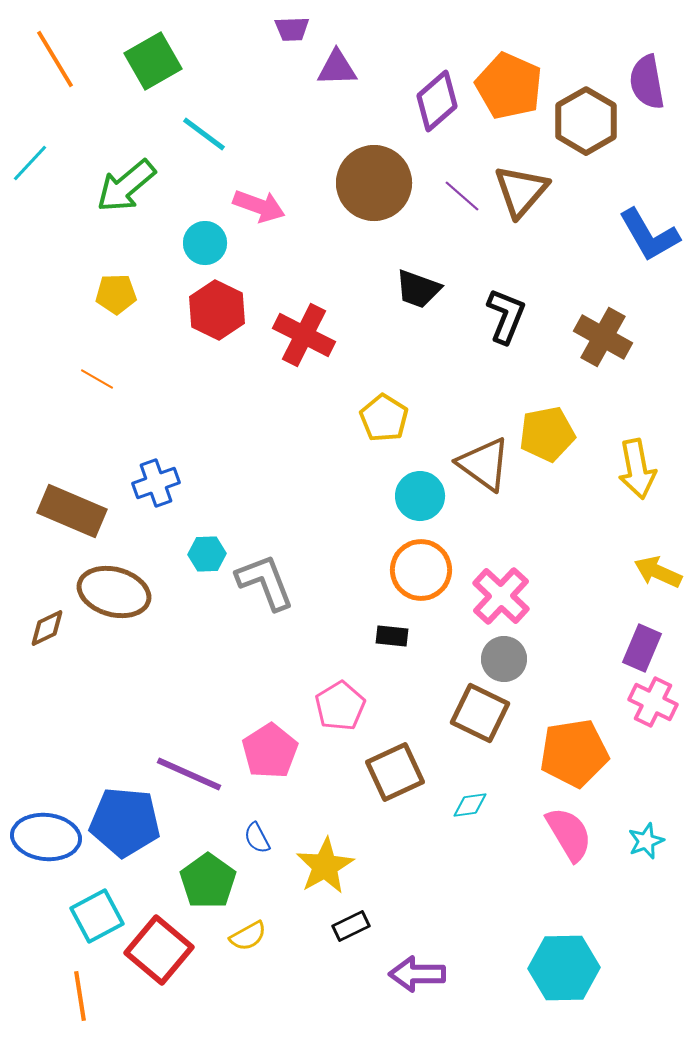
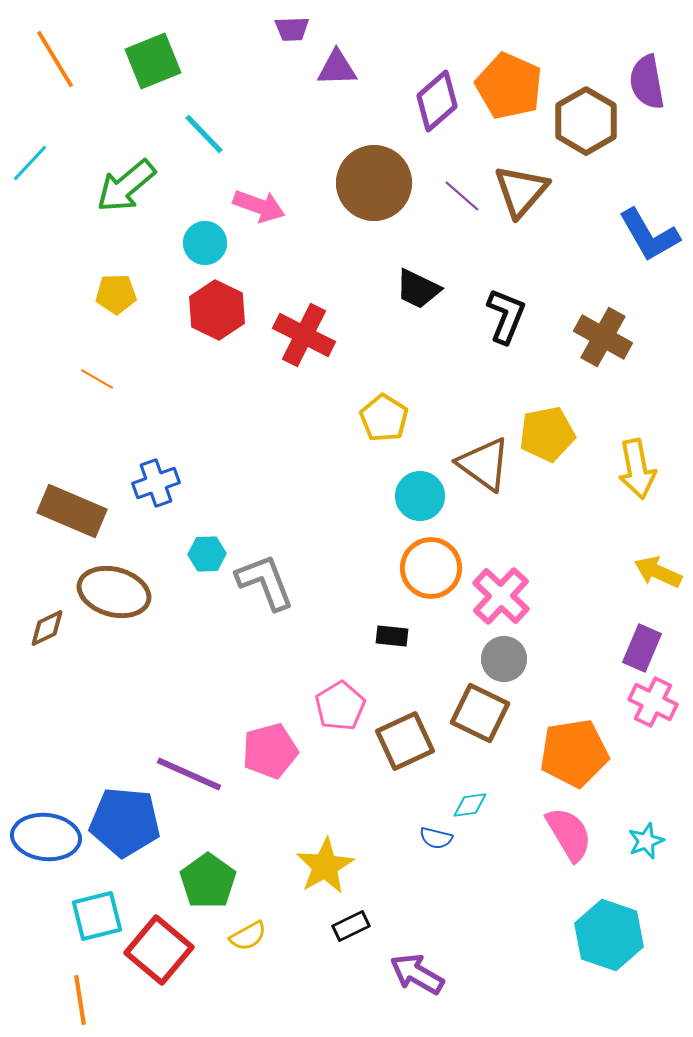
green square at (153, 61): rotated 8 degrees clockwise
cyan line at (204, 134): rotated 9 degrees clockwise
black trapezoid at (418, 289): rotated 6 degrees clockwise
orange circle at (421, 570): moved 10 px right, 2 px up
pink pentagon at (270, 751): rotated 18 degrees clockwise
brown square at (395, 772): moved 10 px right, 31 px up
blue semicircle at (257, 838): moved 179 px right; rotated 48 degrees counterclockwise
cyan square at (97, 916): rotated 14 degrees clockwise
cyan hexagon at (564, 968): moved 45 px right, 33 px up; rotated 20 degrees clockwise
purple arrow at (417, 974): rotated 30 degrees clockwise
orange line at (80, 996): moved 4 px down
